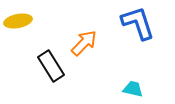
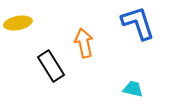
yellow ellipse: moved 2 px down
orange arrow: rotated 56 degrees counterclockwise
